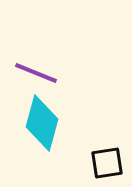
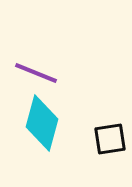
black square: moved 3 px right, 24 px up
